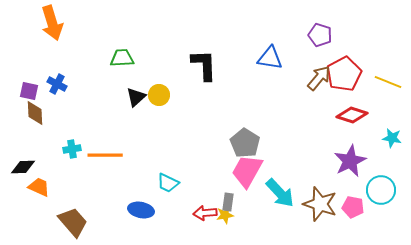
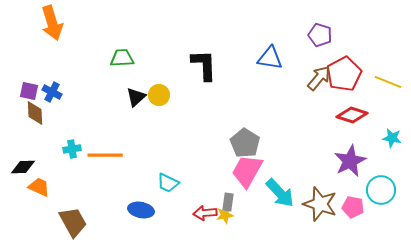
blue cross: moved 5 px left, 8 px down
brown trapezoid: rotated 12 degrees clockwise
